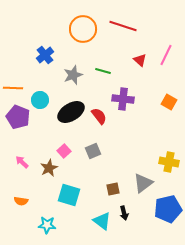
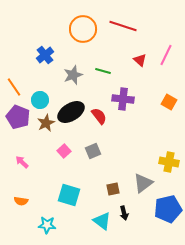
orange line: moved 1 px right, 1 px up; rotated 54 degrees clockwise
brown star: moved 3 px left, 45 px up
